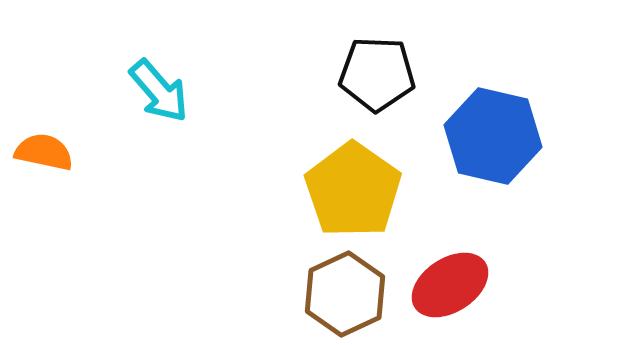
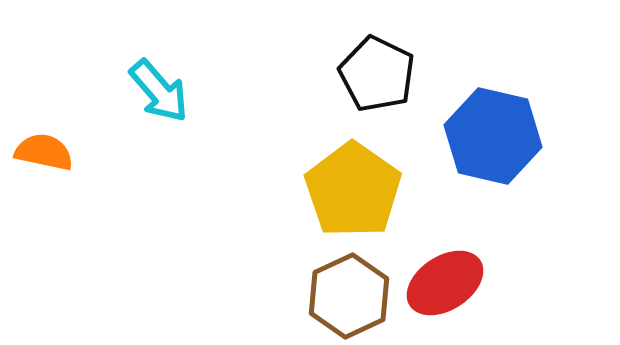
black pentagon: rotated 24 degrees clockwise
red ellipse: moved 5 px left, 2 px up
brown hexagon: moved 4 px right, 2 px down
